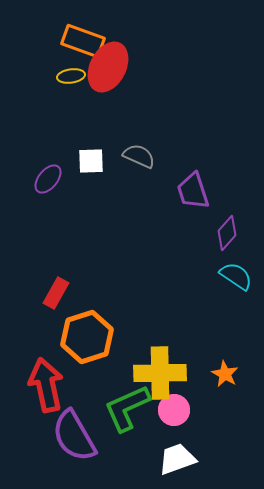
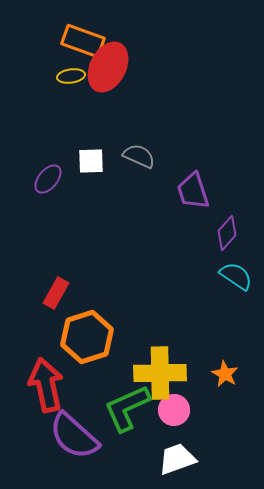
purple semicircle: rotated 18 degrees counterclockwise
